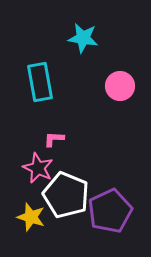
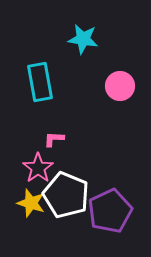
cyan star: moved 1 px down
pink star: rotated 12 degrees clockwise
yellow star: moved 14 px up
